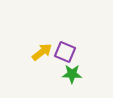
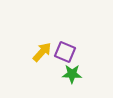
yellow arrow: rotated 10 degrees counterclockwise
